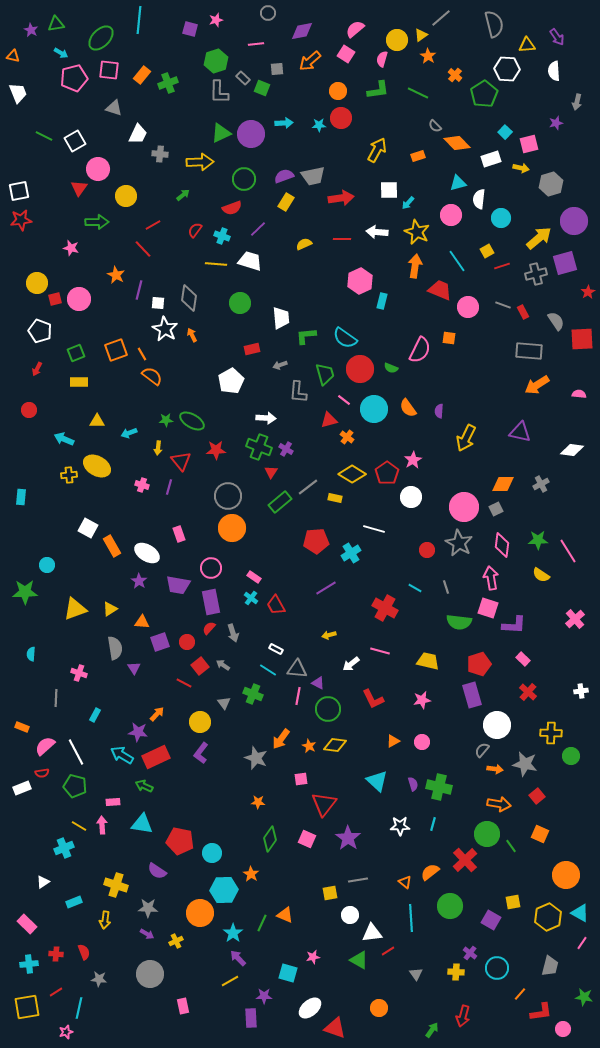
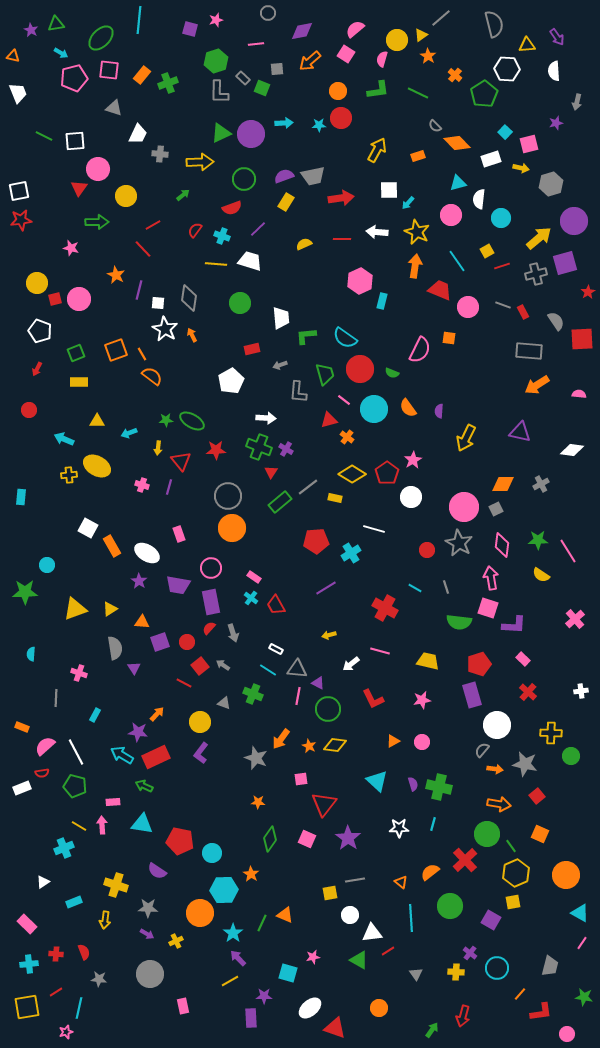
white square at (75, 141): rotated 25 degrees clockwise
green semicircle at (391, 368): moved 1 px right, 5 px down
gray triangle at (224, 703): rotated 32 degrees counterclockwise
white star at (400, 826): moved 1 px left, 2 px down
gray line at (358, 880): moved 3 px left
orange triangle at (405, 882): moved 4 px left
yellow hexagon at (548, 917): moved 32 px left, 44 px up
pink circle at (563, 1029): moved 4 px right, 5 px down
